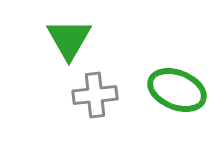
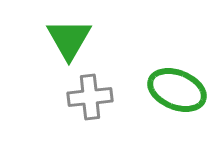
gray cross: moved 5 px left, 2 px down
